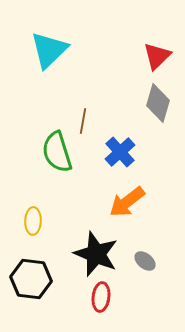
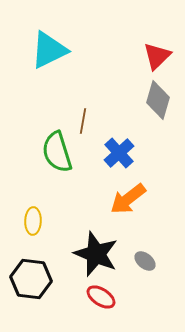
cyan triangle: rotated 18 degrees clockwise
gray diamond: moved 3 px up
blue cross: moved 1 px left, 1 px down
orange arrow: moved 1 px right, 3 px up
red ellipse: rotated 64 degrees counterclockwise
